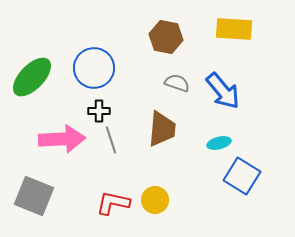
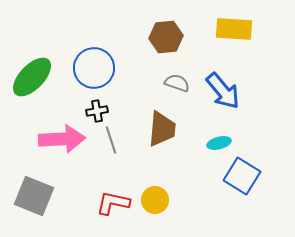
brown hexagon: rotated 16 degrees counterclockwise
black cross: moved 2 px left; rotated 10 degrees counterclockwise
